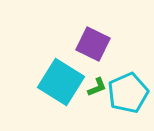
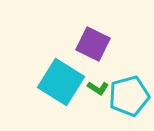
green L-shape: moved 1 px right, 1 px down; rotated 55 degrees clockwise
cyan pentagon: moved 1 px right, 3 px down; rotated 9 degrees clockwise
